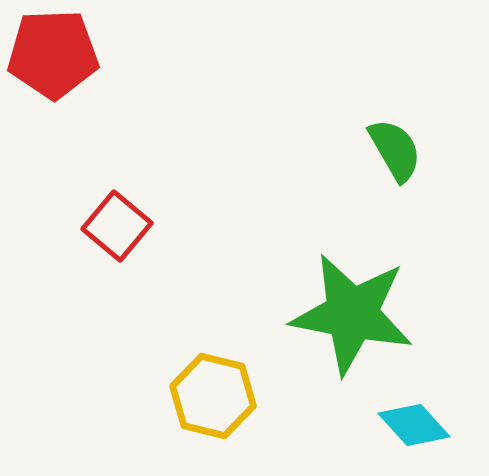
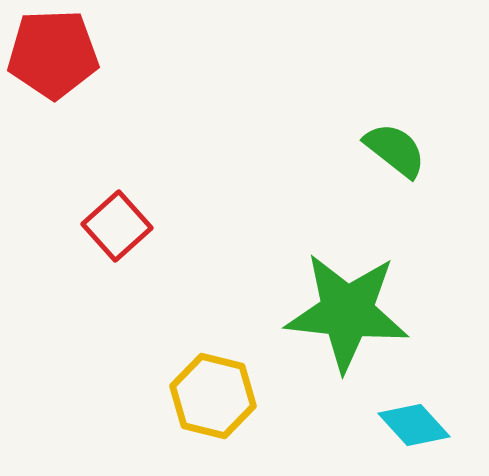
green semicircle: rotated 22 degrees counterclockwise
red square: rotated 8 degrees clockwise
green star: moved 5 px left, 2 px up; rotated 5 degrees counterclockwise
